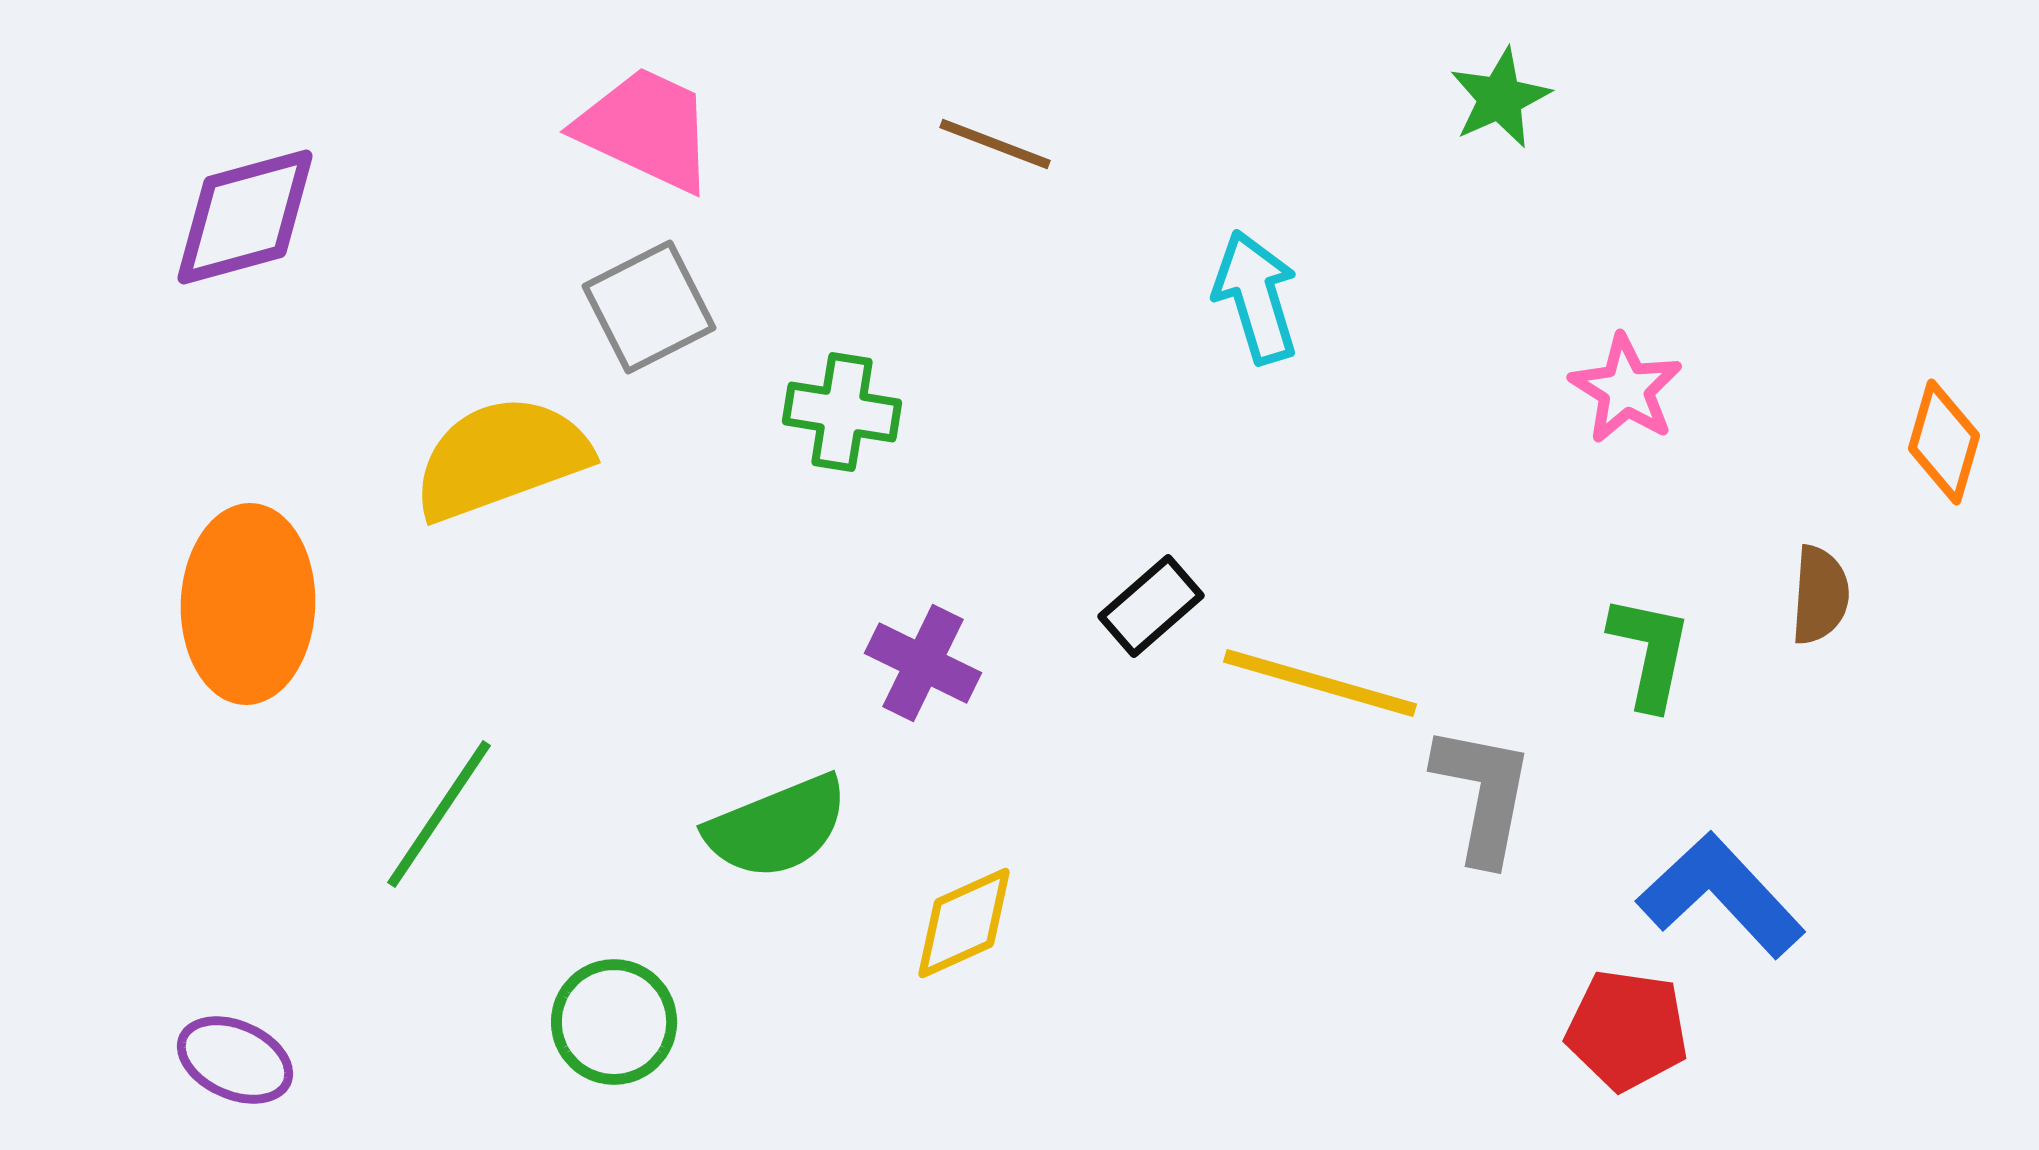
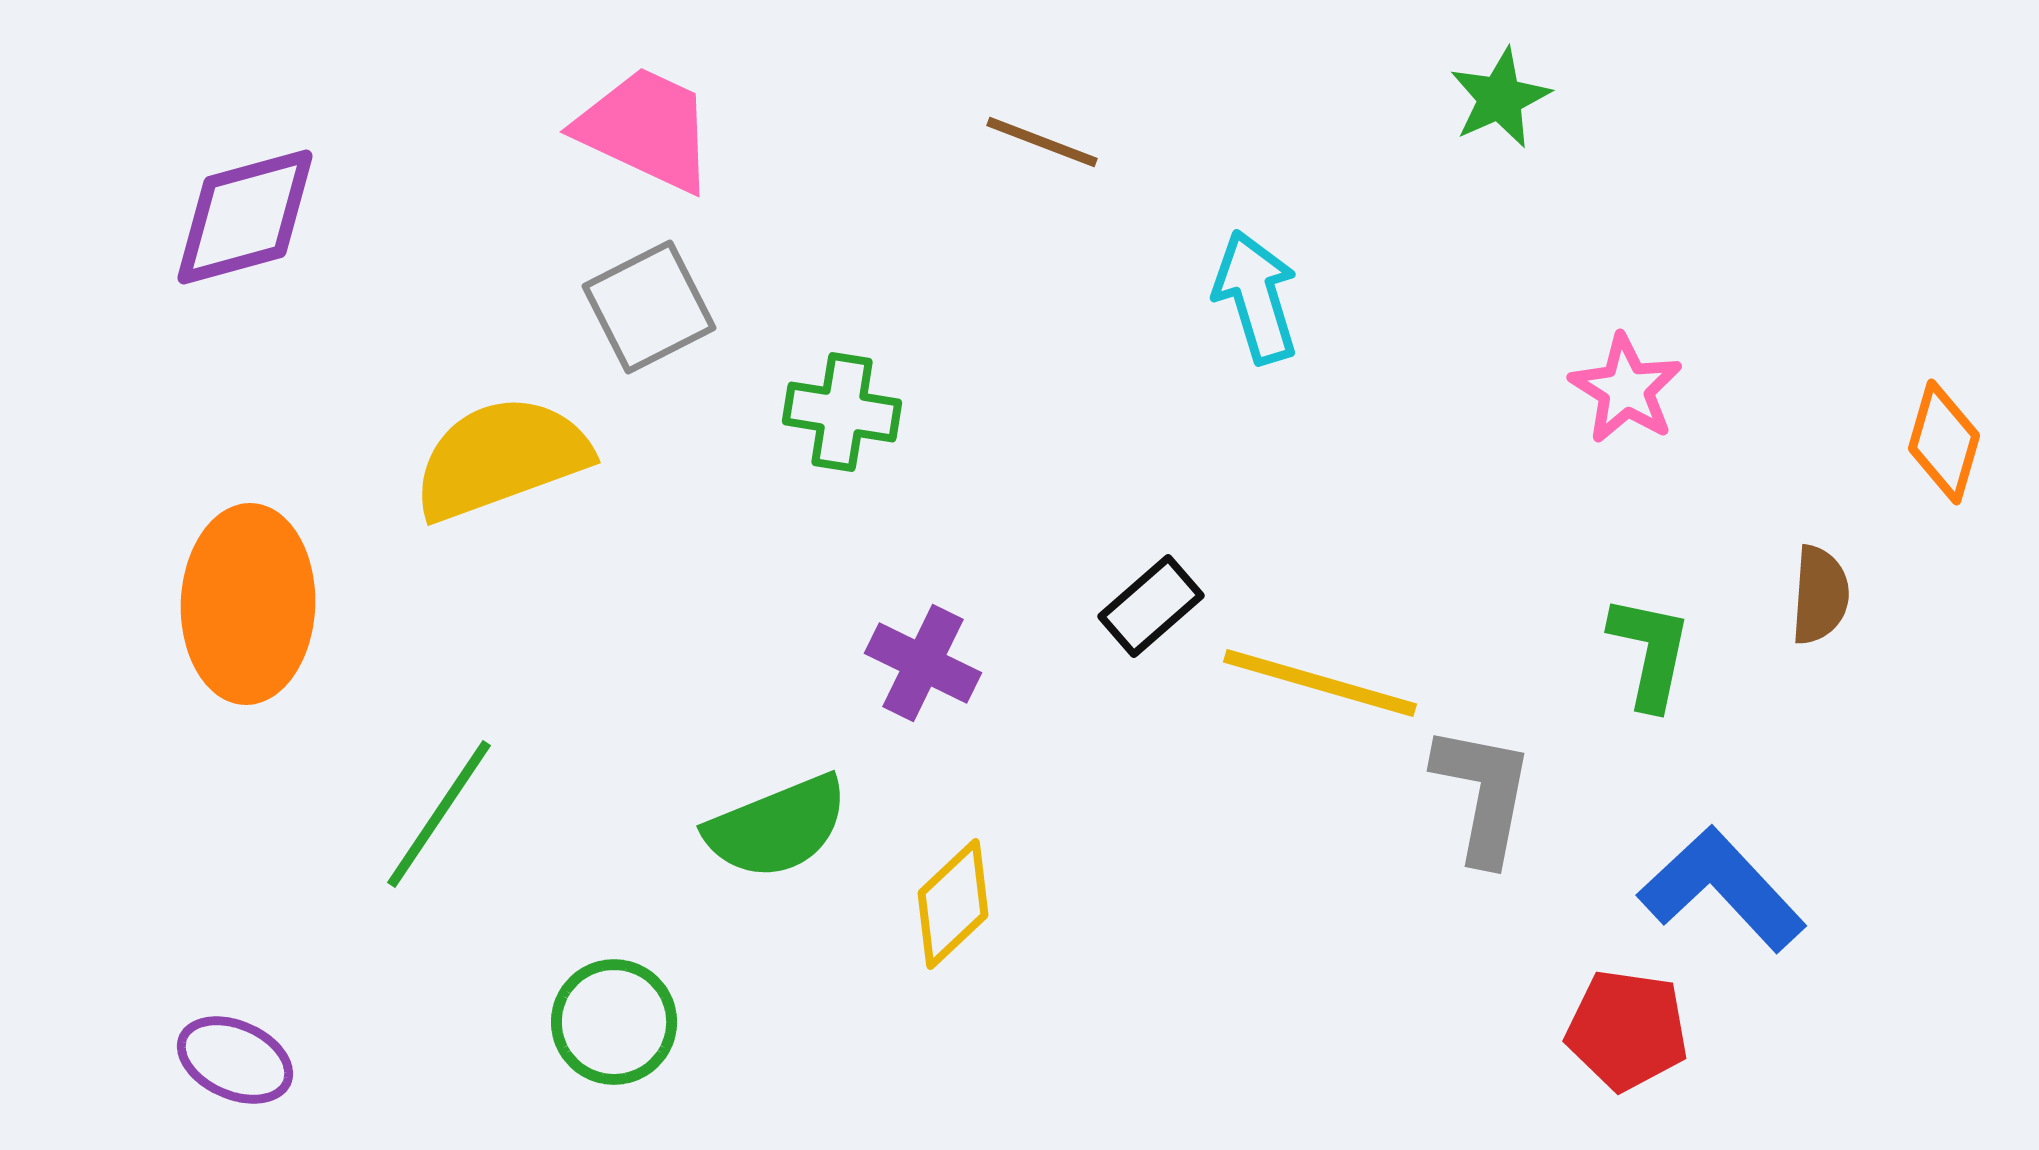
brown line: moved 47 px right, 2 px up
blue L-shape: moved 1 px right, 6 px up
yellow diamond: moved 11 px left, 19 px up; rotated 19 degrees counterclockwise
